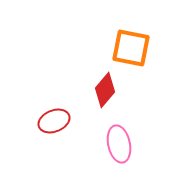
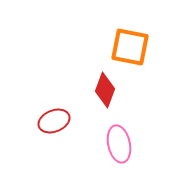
orange square: moved 1 px left, 1 px up
red diamond: rotated 20 degrees counterclockwise
